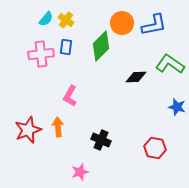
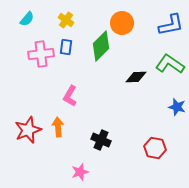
cyan semicircle: moved 19 px left
blue L-shape: moved 17 px right
